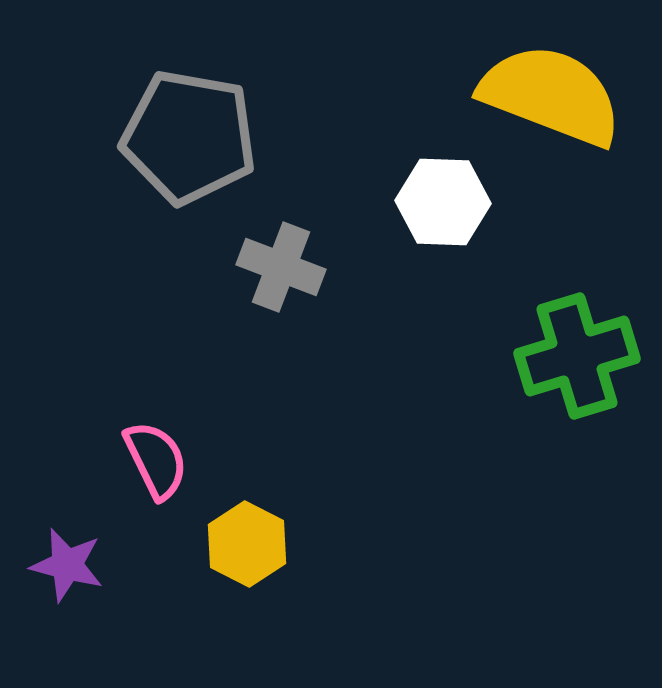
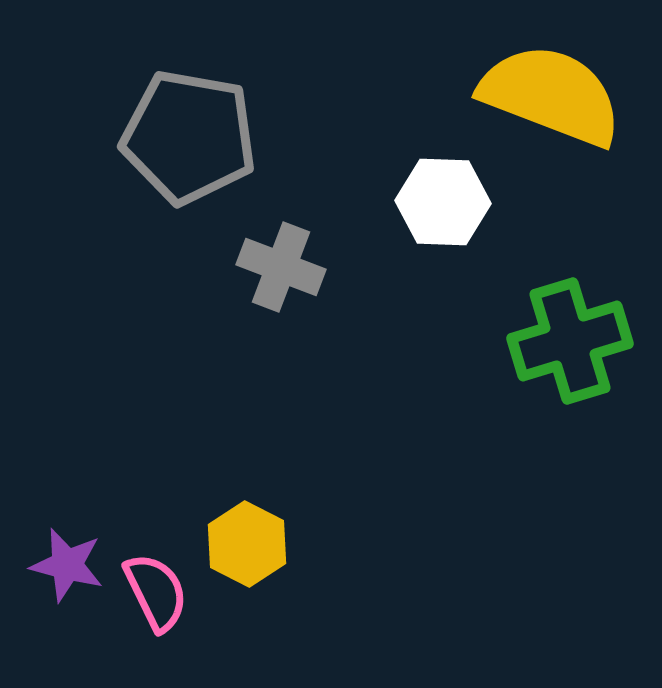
green cross: moved 7 px left, 15 px up
pink semicircle: moved 132 px down
